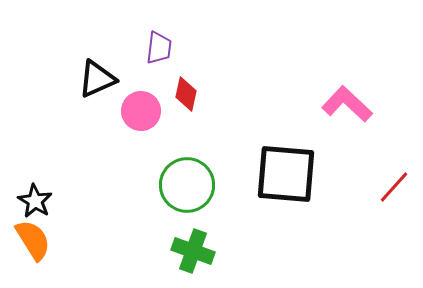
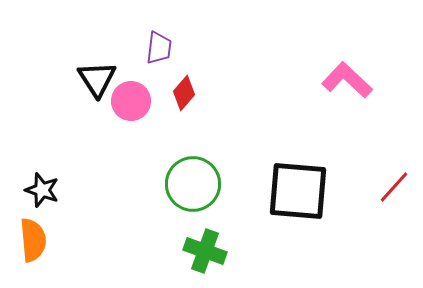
black triangle: rotated 39 degrees counterclockwise
red diamond: moved 2 px left, 1 px up; rotated 28 degrees clockwise
pink L-shape: moved 24 px up
pink circle: moved 10 px left, 10 px up
black square: moved 12 px right, 17 px down
green circle: moved 6 px right, 1 px up
black star: moved 7 px right, 11 px up; rotated 12 degrees counterclockwise
orange semicircle: rotated 27 degrees clockwise
green cross: moved 12 px right
